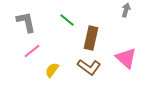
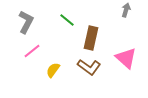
gray L-shape: rotated 40 degrees clockwise
yellow semicircle: moved 1 px right
